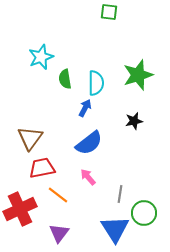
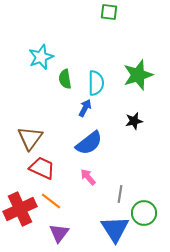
red trapezoid: rotated 36 degrees clockwise
orange line: moved 7 px left, 6 px down
